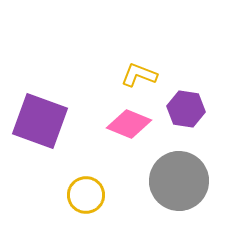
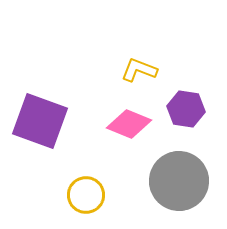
yellow L-shape: moved 5 px up
